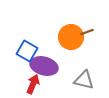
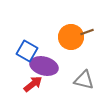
red arrow: rotated 30 degrees clockwise
